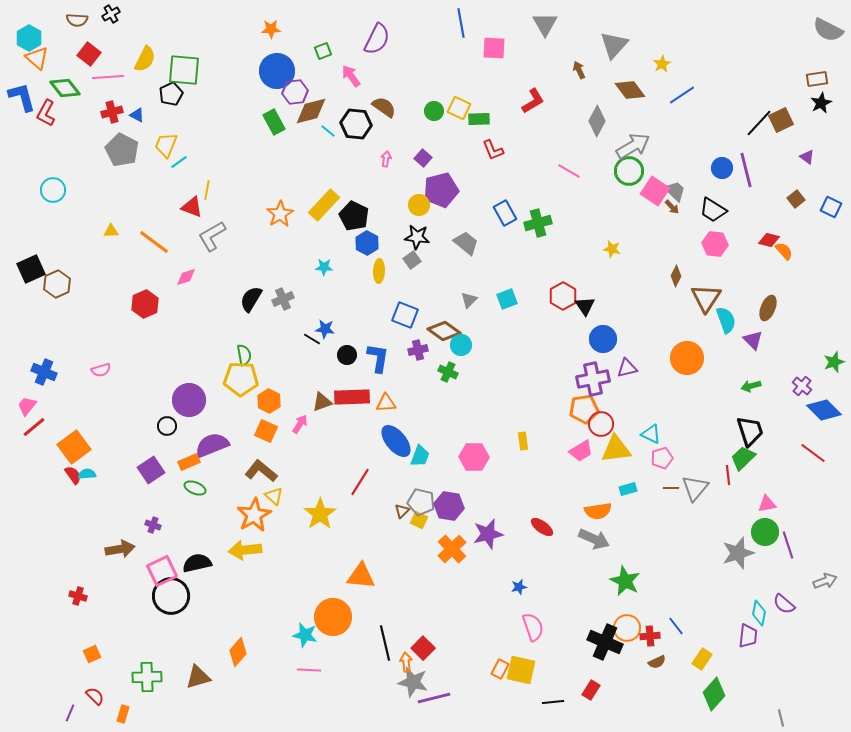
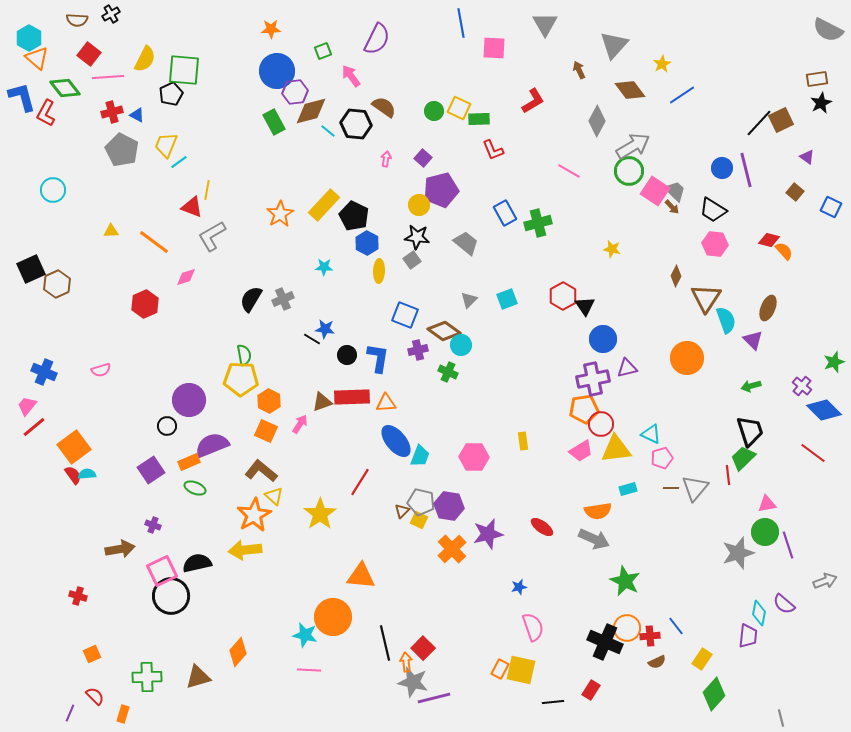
brown square at (796, 199): moved 1 px left, 7 px up; rotated 12 degrees counterclockwise
